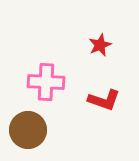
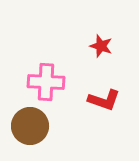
red star: moved 1 px right, 1 px down; rotated 30 degrees counterclockwise
brown circle: moved 2 px right, 4 px up
